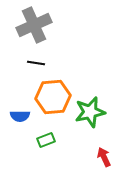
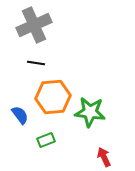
green star: rotated 20 degrees clockwise
blue semicircle: moved 1 px up; rotated 126 degrees counterclockwise
